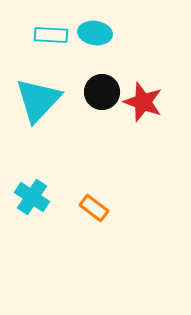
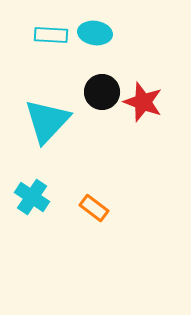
cyan triangle: moved 9 px right, 21 px down
